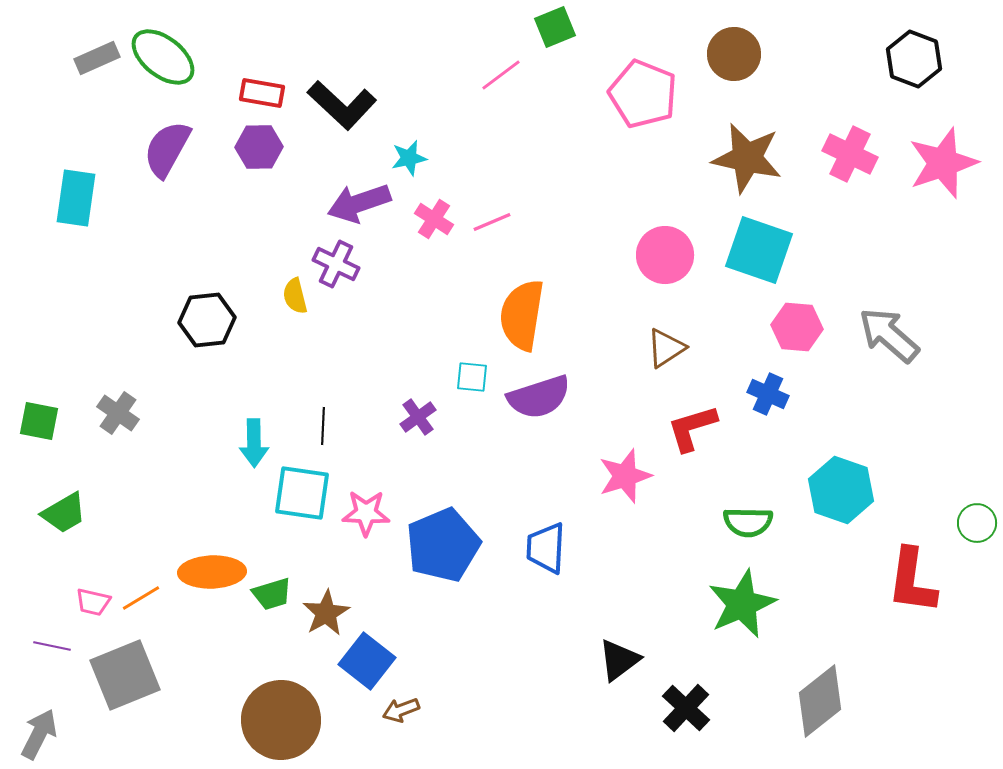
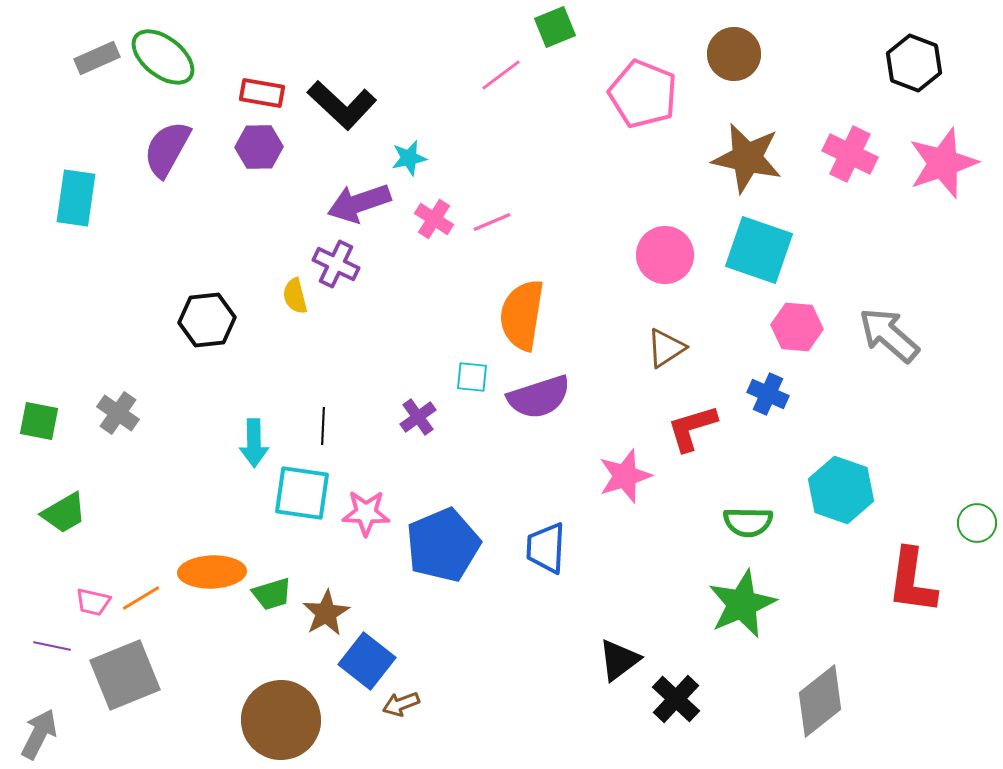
black hexagon at (914, 59): moved 4 px down
black cross at (686, 708): moved 10 px left, 9 px up
brown arrow at (401, 710): moved 6 px up
